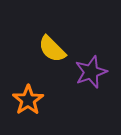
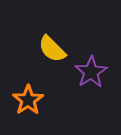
purple star: rotated 12 degrees counterclockwise
